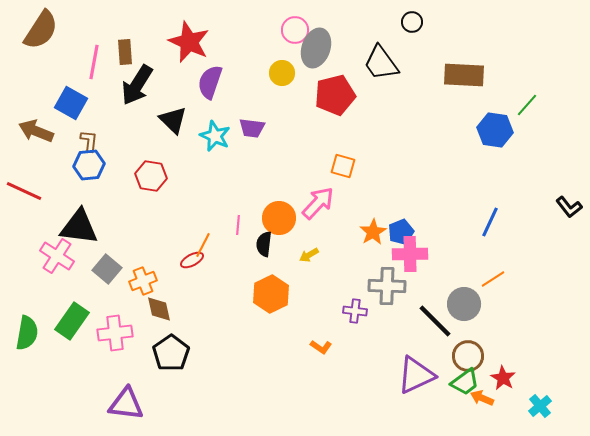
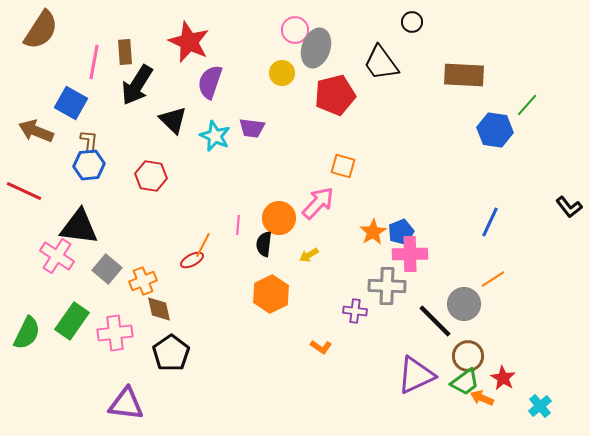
green semicircle at (27, 333): rotated 16 degrees clockwise
